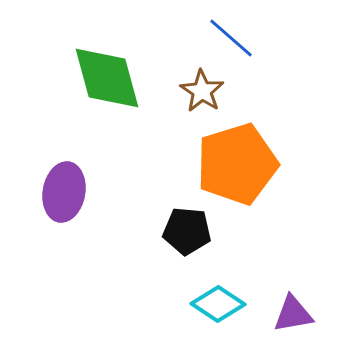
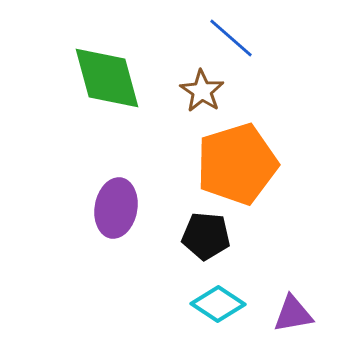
purple ellipse: moved 52 px right, 16 px down
black pentagon: moved 19 px right, 5 px down
